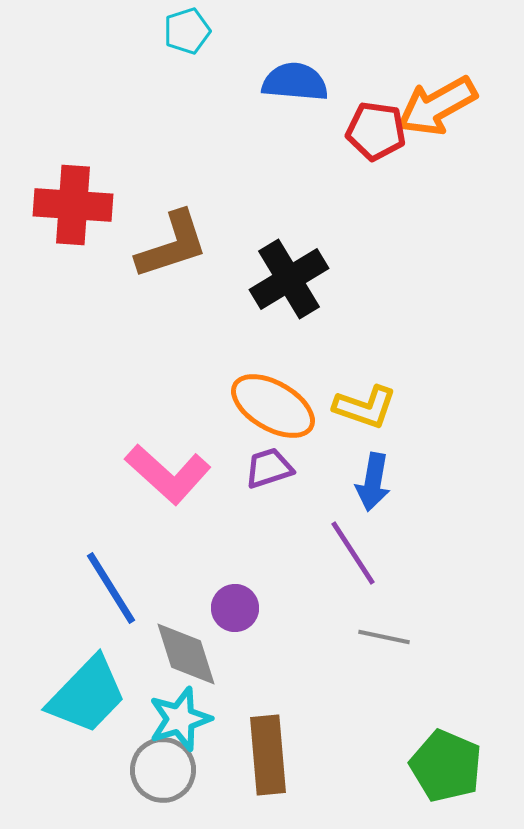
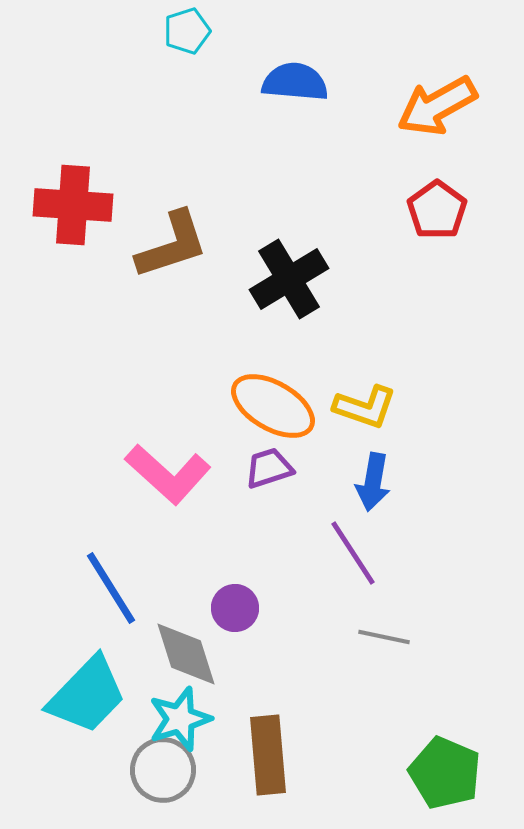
red pentagon: moved 61 px right, 79 px down; rotated 28 degrees clockwise
green pentagon: moved 1 px left, 7 px down
